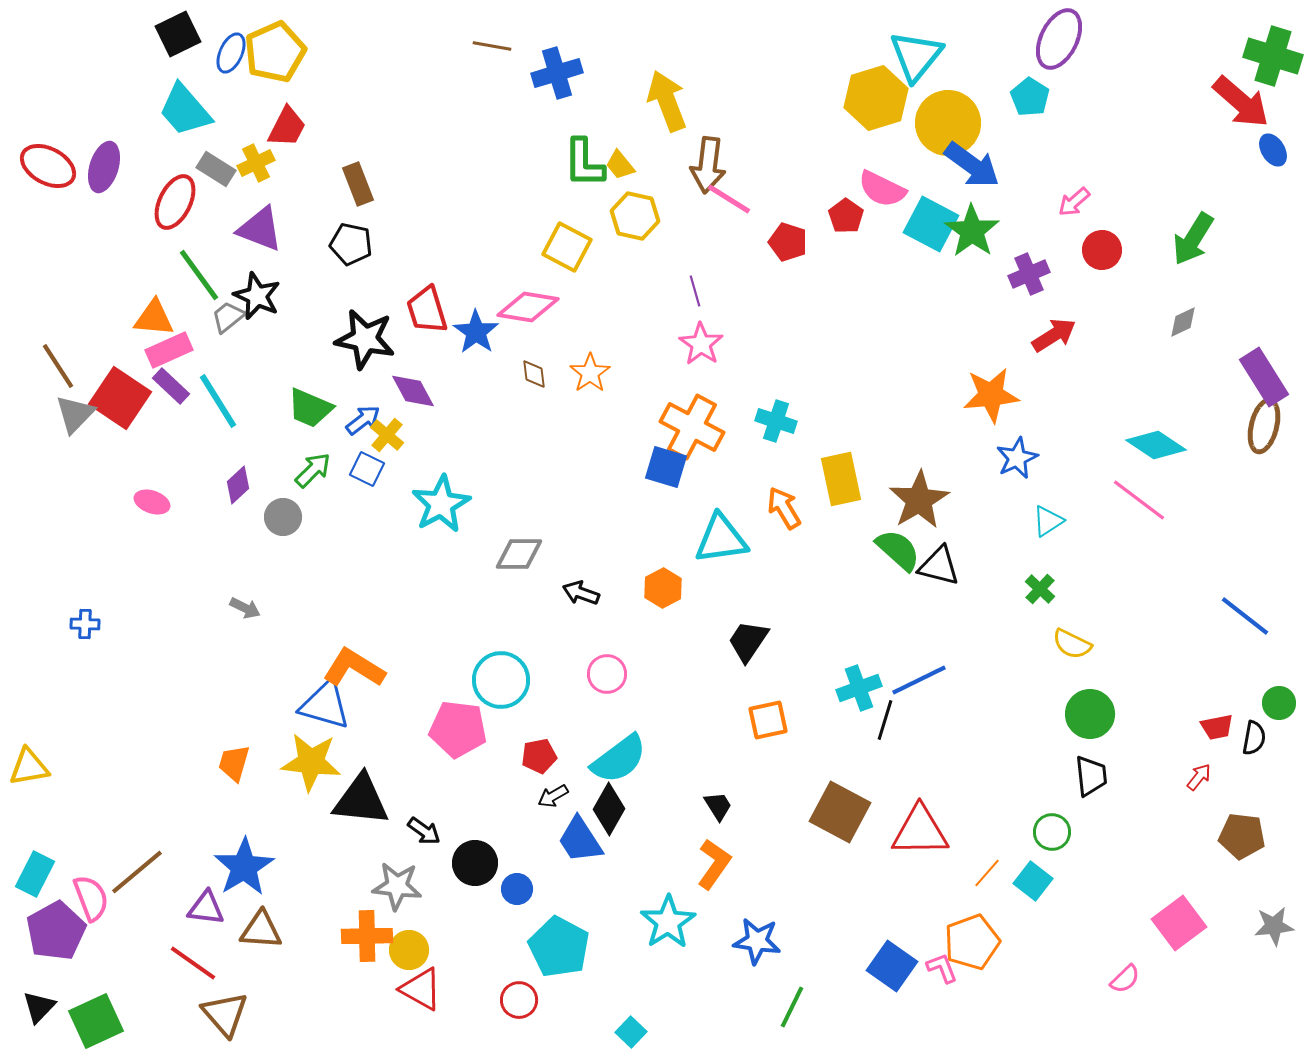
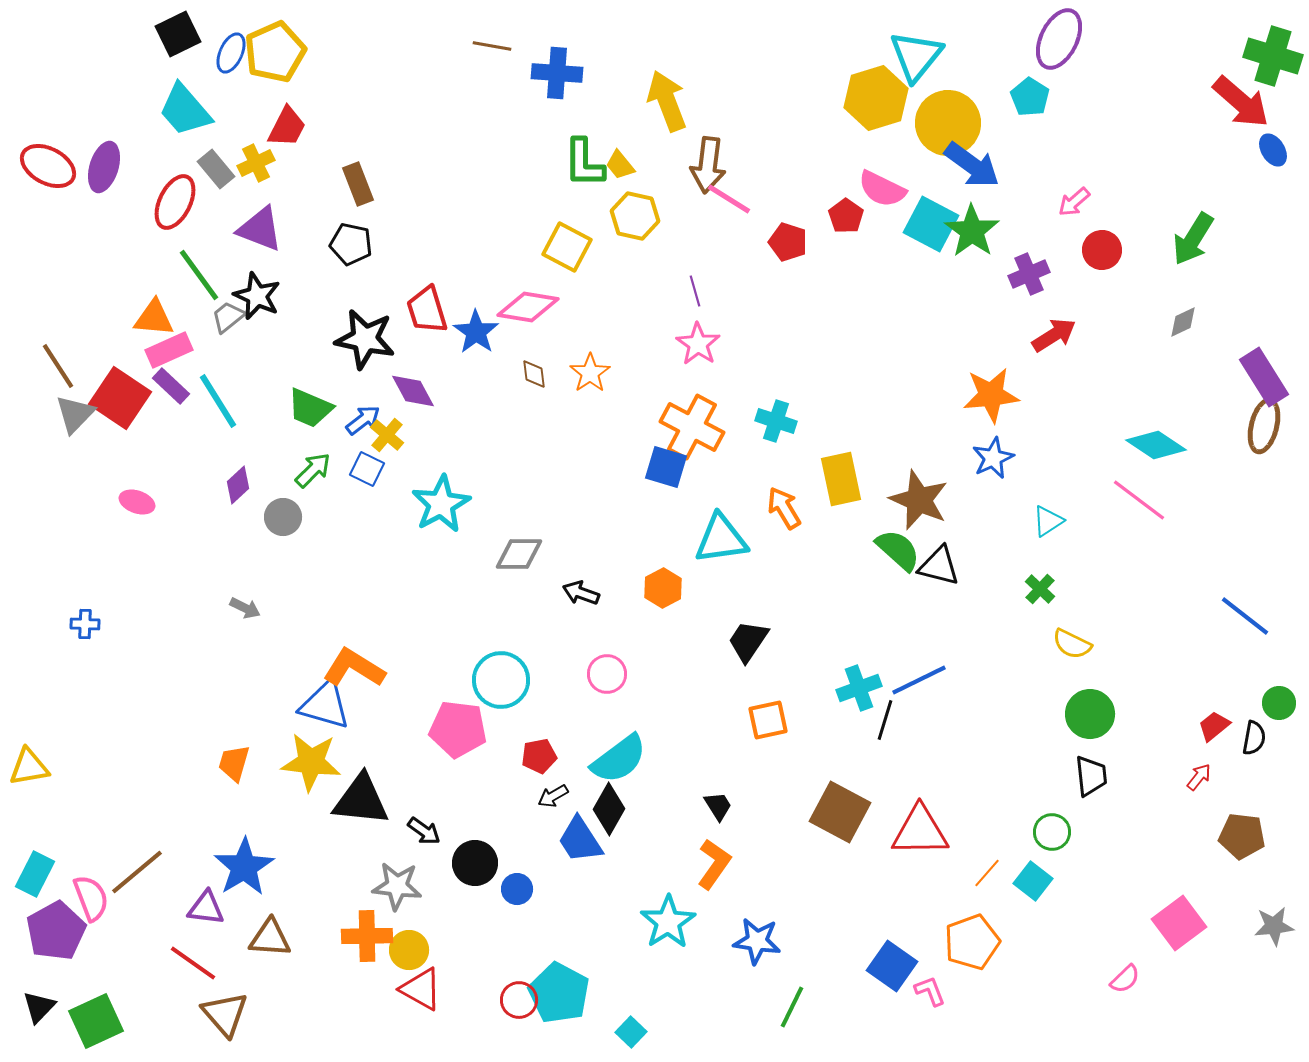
blue cross at (557, 73): rotated 21 degrees clockwise
gray rectangle at (216, 169): rotated 18 degrees clockwise
pink star at (701, 344): moved 3 px left
blue star at (1017, 458): moved 24 px left
brown star at (919, 500): rotated 18 degrees counterclockwise
pink ellipse at (152, 502): moved 15 px left
red trapezoid at (1217, 727): moved 3 px left, 1 px up; rotated 152 degrees clockwise
brown triangle at (261, 930): moved 9 px right, 8 px down
cyan pentagon at (559, 947): moved 46 px down
pink L-shape at (942, 968): moved 12 px left, 23 px down
